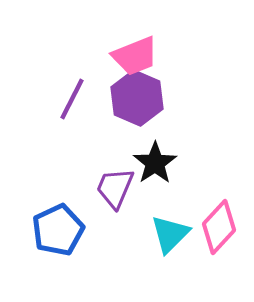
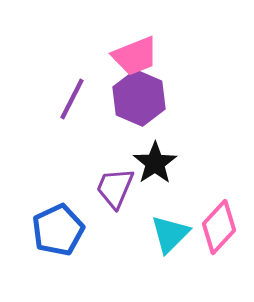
purple hexagon: moved 2 px right
